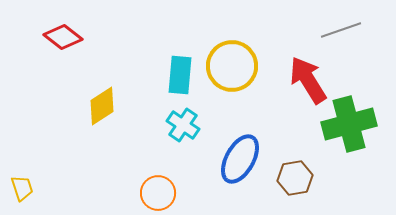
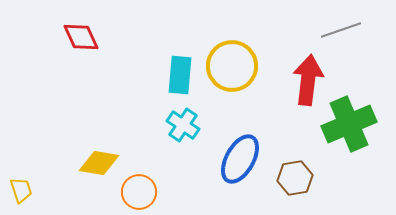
red diamond: moved 18 px right; rotated 27 degrees clockwise
red arrow: rotated 39 degrees clockwise
yellow diamond: moved 3 px left, 57 px down; rotated 42 degrees clockwise
green cross: rotated 8 degrees counterclockwise
yellow trapezoid: moved 1 px left, 2 px down
orange circle: moved 19 px left, 1 px up
